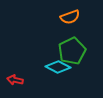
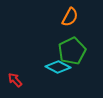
orange semicircle: rotated 42 degrees counterclockwise
red arrow: rotated 35 degrees clockwise
